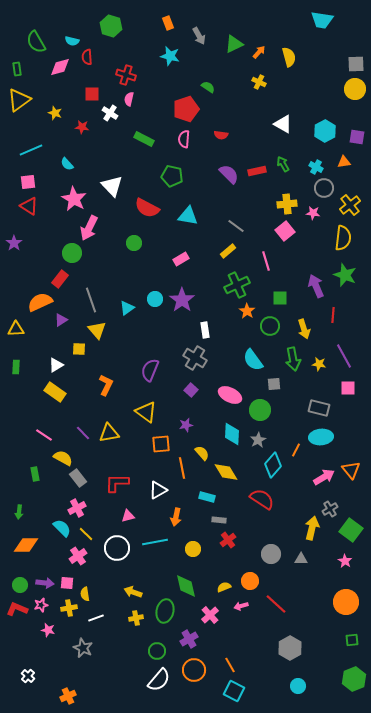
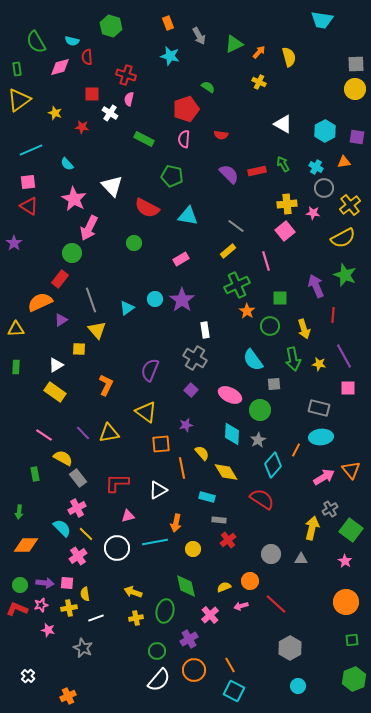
yellow semicircle at (343, 238): rotated 55 degrees clockwise
orange arrow at (176, 517): moved 6 px down
